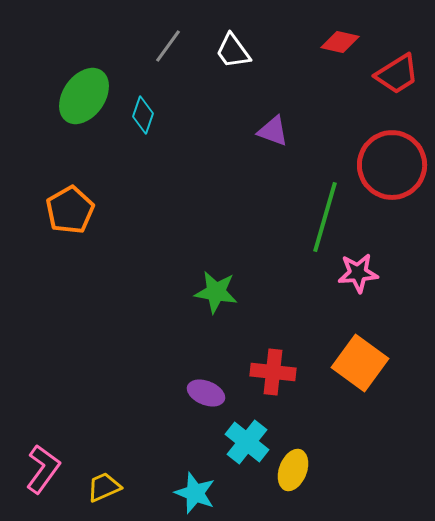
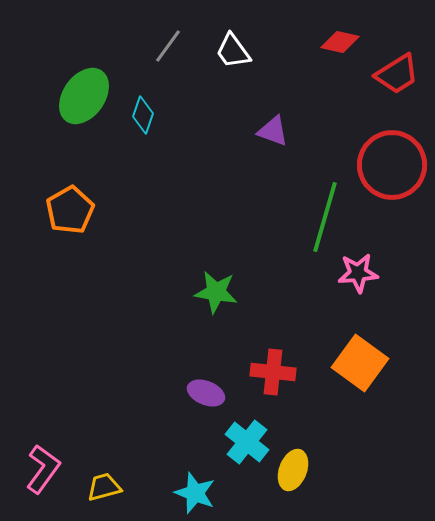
yellow trapezoid: rotated 9 degrees clockwise
